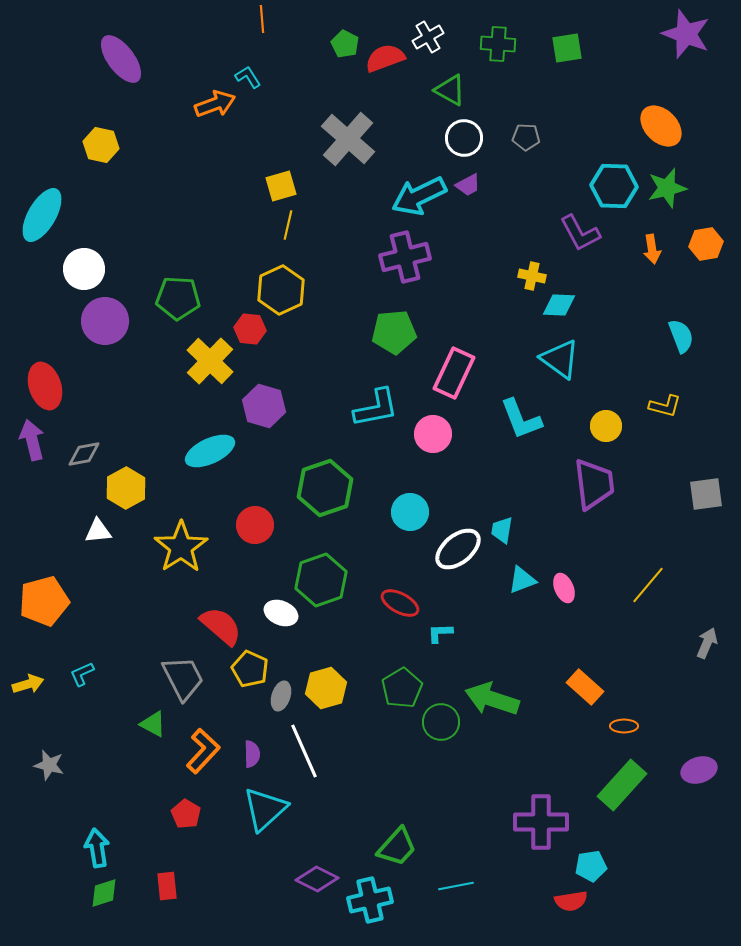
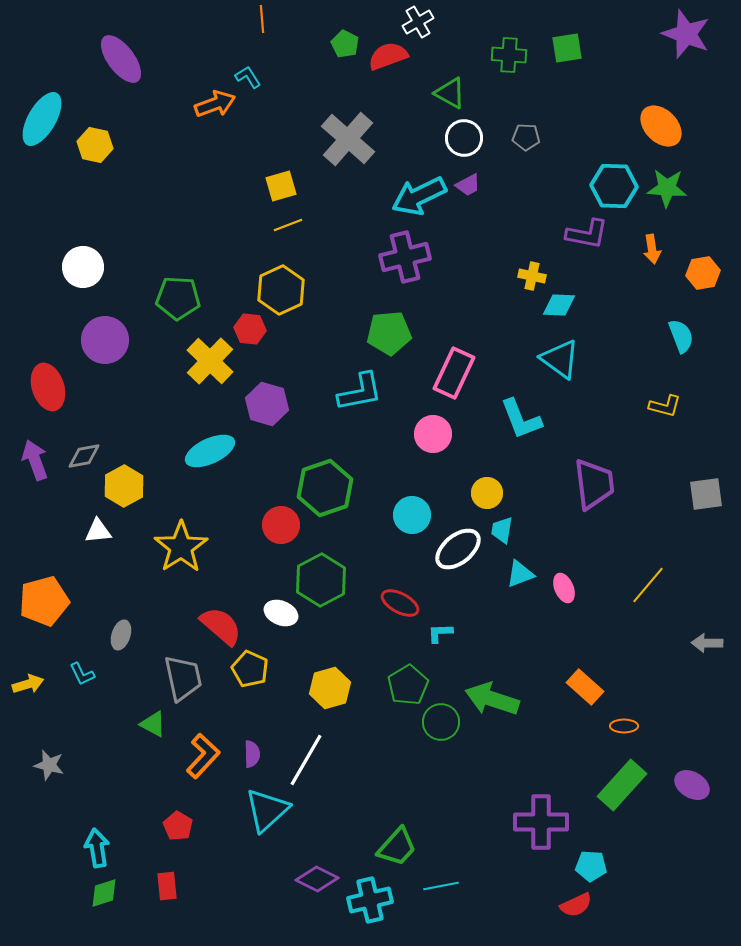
white cross at (428, 37): moved 10 px left, 15 px up
green cross at (498, 44): moved 11 px right, 11 px down
red semicircle at (385, 58): moved 3 px right, 2 px up
green triangle at (450, 90): moved 3 px down
yellow hexagon at (101, 145): moved 6 px left
green star at (667, 188): rotated 18 degrees clockwise
cyan ellipse at (42, 215): moved 96 px up
yellow line at (288, 225): rotated 56 degrees clockwise
purple L-shape at (580, 233): moved 7 px right, 1 px down; rotated 51 degrees counterclockwise
orange hexagon at (706, 244): moved 3 px left, 29 px down
white circle at (84, 269): moved 1 px left, 2 px up
purple circle at (105, 321): moved 19 px down
green pentagon at (394, 332): moved 5 px left, 1 px down
red ellipse at (45, 386): moved 3 px right, 1 px down
purple hexagon at (264, 406): moved 3 px right, 2 px up
cyan L-shape at (376, 408): moved 16 px left, 16 px up
yellow circle at (606, 426): moved 119 px left, 67 px down
purple arrow at (32, 440): moved 3 px right, 20 px down; rotated 6 degrees counterclockwise
gray diamond at (84, 454): moved 2 px down
yellow hexagon at (126, 488): moved 2 px left, 2 px up
cyan circle at (410, 512): moved 2 px right, 3 px down
red circle at (255, 525): moved 26 px right
green hexagon at (321, 580): rotated 9 degrees counterclockwise
cyan triangle at (522, 580): moved 2 px left, 6 px up
gray arrow at (707, 643): rotated 112 degrees counterclockwise
cyan L-shape at (82, 674): rotated 92 degrees counterclockwise
gray trapezoid at (183, 678): rotated 15 degrees clockwise
yellow hexagon at (326, 688): moved 4 px right
green pentagon at (402, 688): moved 6 px right, 3 px up
gray ellipse at (281, 696): moved 160 px left, 61 px up
orange L-shape at (203, 751): moved 5 px down
white line at (304, 751): moved 2 px right, 9 px down; rotated 54 degrees clockwise
purple ellipse at (699, 770): moved 7 px left, 15 px down; rotated 48 degrees clockwise
cyan triangle at (265, 809): moved 2 px right, 1 px down
red pentagon at (186, 814): moved 8 px left, 12 px down
cyan pentagon at (591, 866): rotated 12 degrees clockwise
cyan line at (456, 886): moved 15 px left
red semicircle at (571, 901): moved 5 px right, 4 px down; rotated 16 degrees counterclockwise
